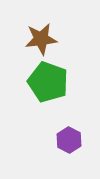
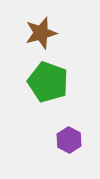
brown star: moved 6 px up; rotated 8 degrees counterclockwise
